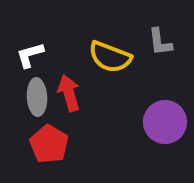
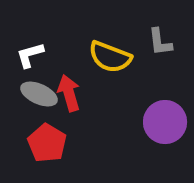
gray ellipse: moved 2 px right, 3 px up; rotated 63 degrees counterclockwise
red pentagon: moved 2 px left, 1 px up
